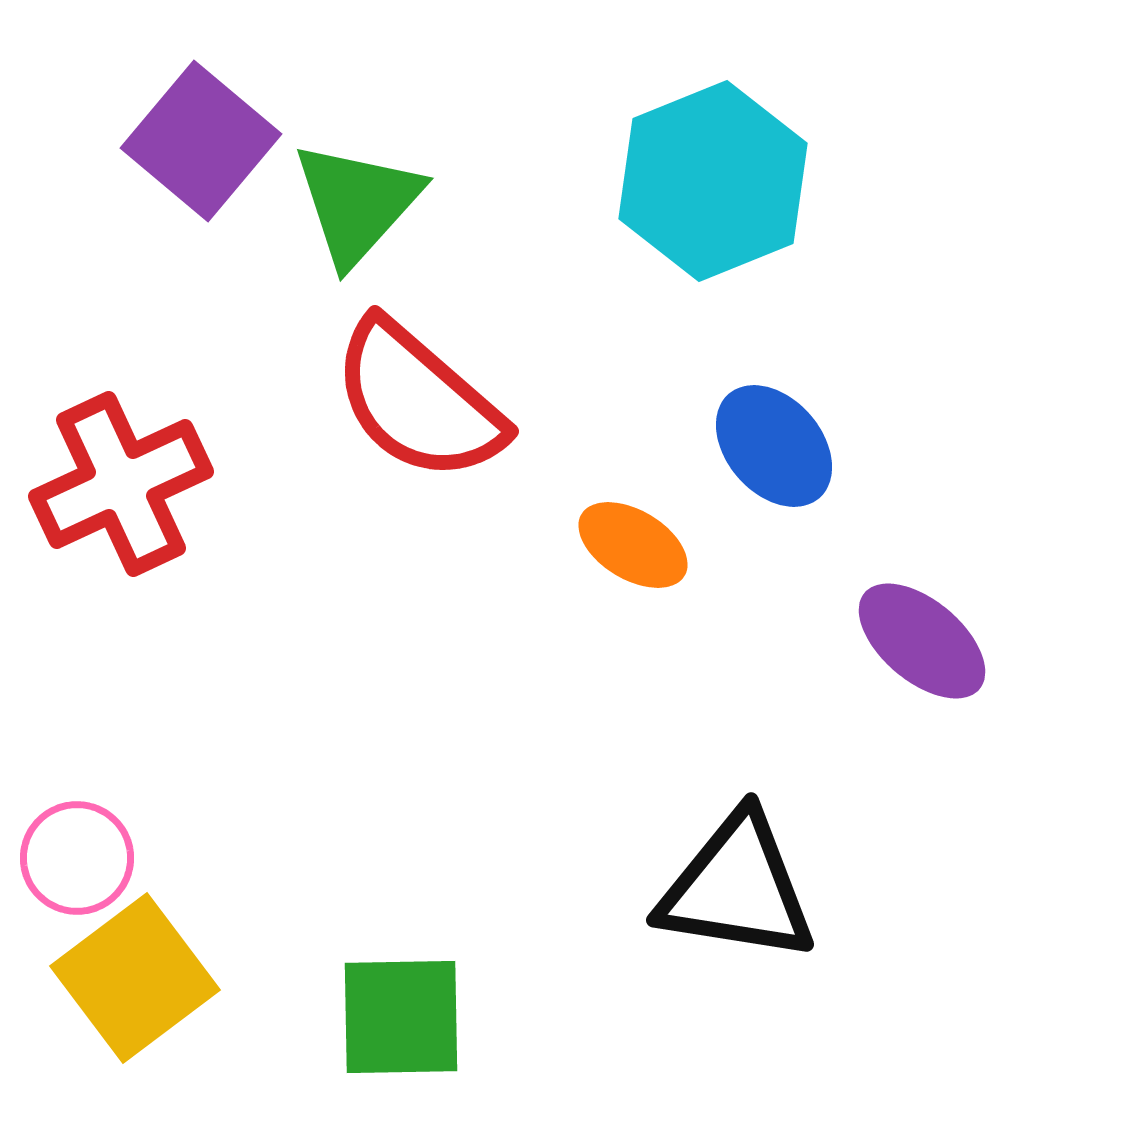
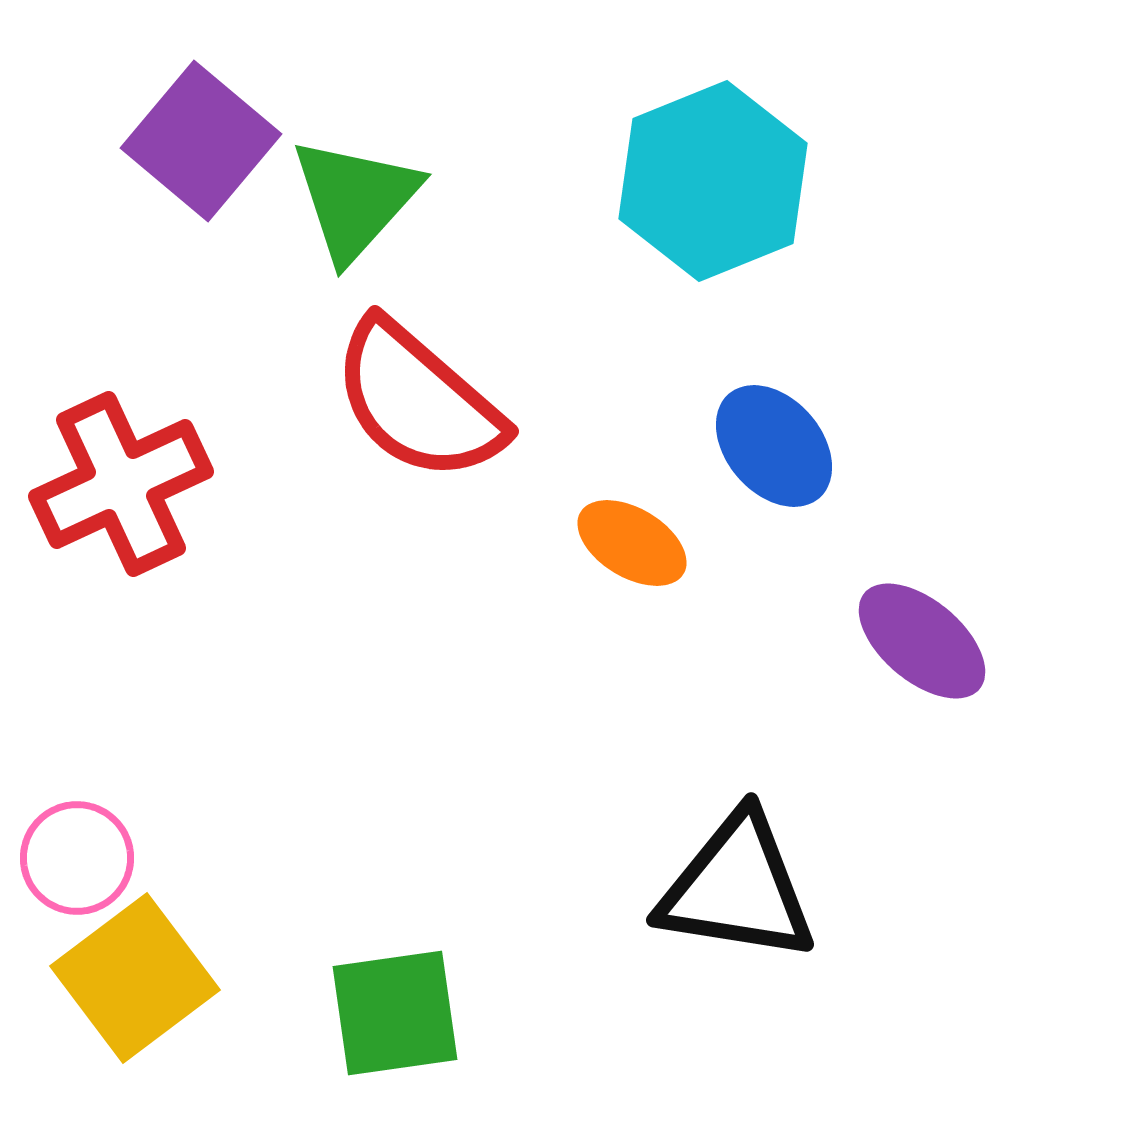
green triangle: moved 2 px left, 4 px up
orange ellipse: moved 1 px left, 2 px up
green square: moved 6 px left, 4 px up; rotated 7 degrees counterclockwise
